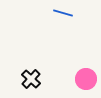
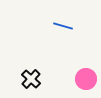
blue line: moved 13 px down
